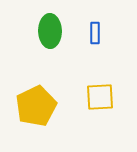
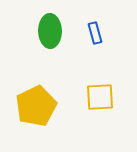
blue rectangle: rotated 15 degrees counterclockwise
